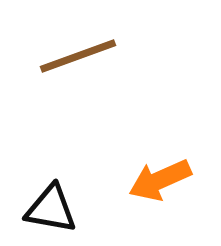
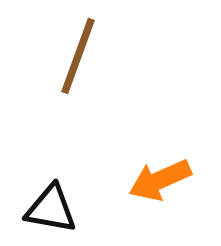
brown line: rotated 50 degrees counterclockwise
